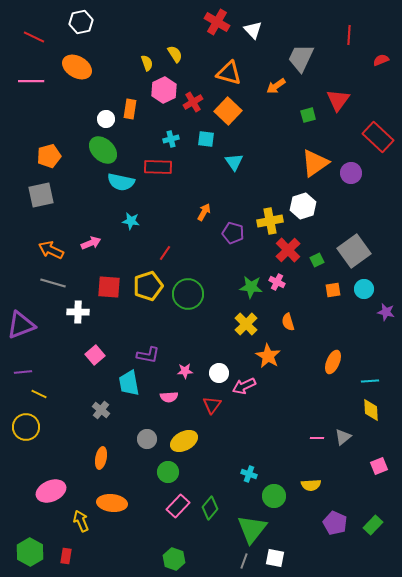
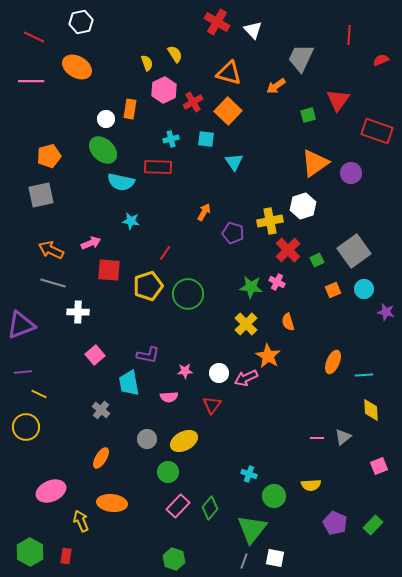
red rectangle at (378, 137): moved 1 px left, 6 px up; rotated 24 degrees counterclockwise
red square at (109, 287): moved 17 px up
orange square at (333, 290): rotated 14 degrees counterclockwise
cyan line at (370, 381): moved 6 px left, 6 px up
pink arrow at (244, 386): moved 2 px right, 8 px up
orange ellipse at (101, 458): rotated 20 degrees clockwise
